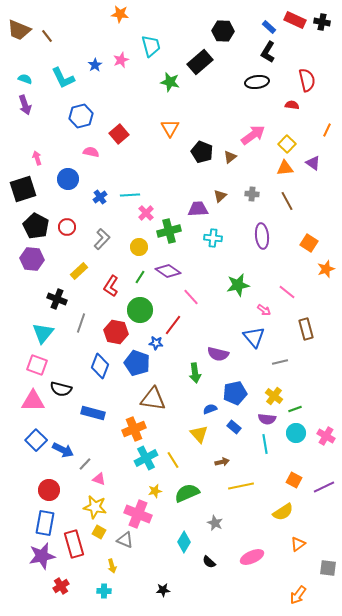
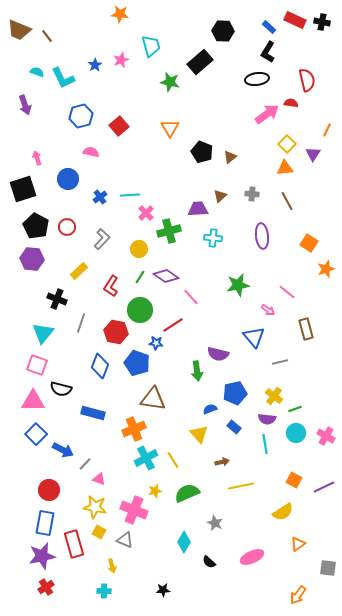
cyan semicircle at (25, 79): moved 12 px right, 7 px up
black ellipse at (257, 82): moved 3 px up
red semicircle at (292, 105): moved 1 px left, 2 px up
red square at (119, 134): moved 8 px up
pink arrow at (253, 135): moved 14 px right, 21 px up
purple triangle at (313, 163): moved 9 px up; rotated 28 degrees clockwise
yellow circle at (139, 247): moved 2 px down
purple diamond at (168, 271): moved 2 px left, 5 px down
pink arrow at (264, 310): moved 4 px right
red line at (173, 325): rotated 20 degrees clockwise
green arrow at (195, 373): moved 2 px right, 2 px up
blue square at (36, 440): moved 6 px up
pink cross at (138, 514): moved 4 px left, 4 px up
red cross at (61, 586): moved 15 px left, 1 px down
